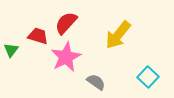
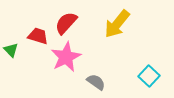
yellow arrow: moved 1 px left, 11 px up
green triangle: rotated 21 degrees counterclockwise
cyan square: moved 1 px right, 1 px up
